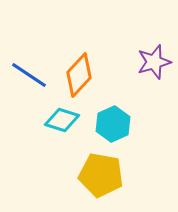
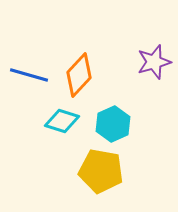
blue line: rotated 18 degrees counterclockwise
cyan diamond: moved 1 px down
yellow pentagon: moved 4 px up
